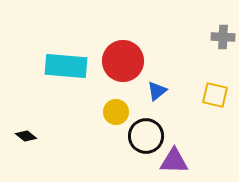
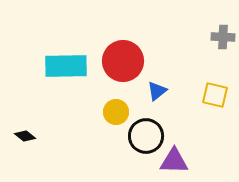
cyan rectangle: rotated 6 degrees counterclockwise
black diamond: moved 1 px left
